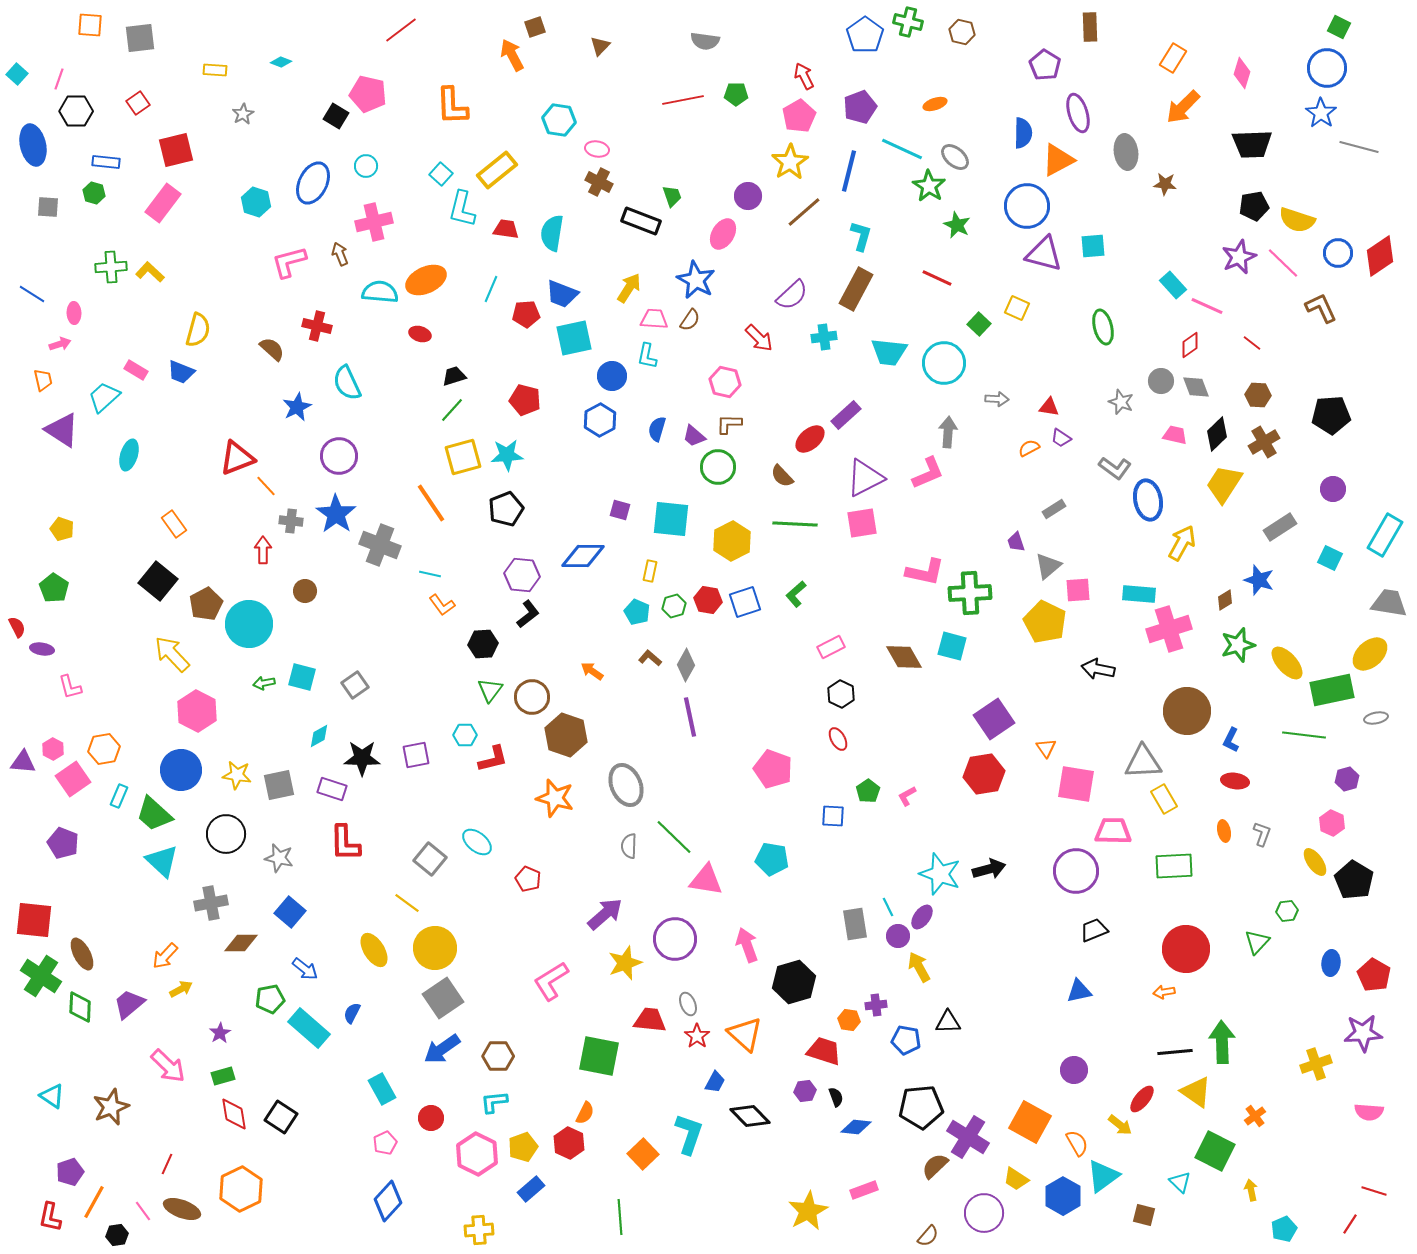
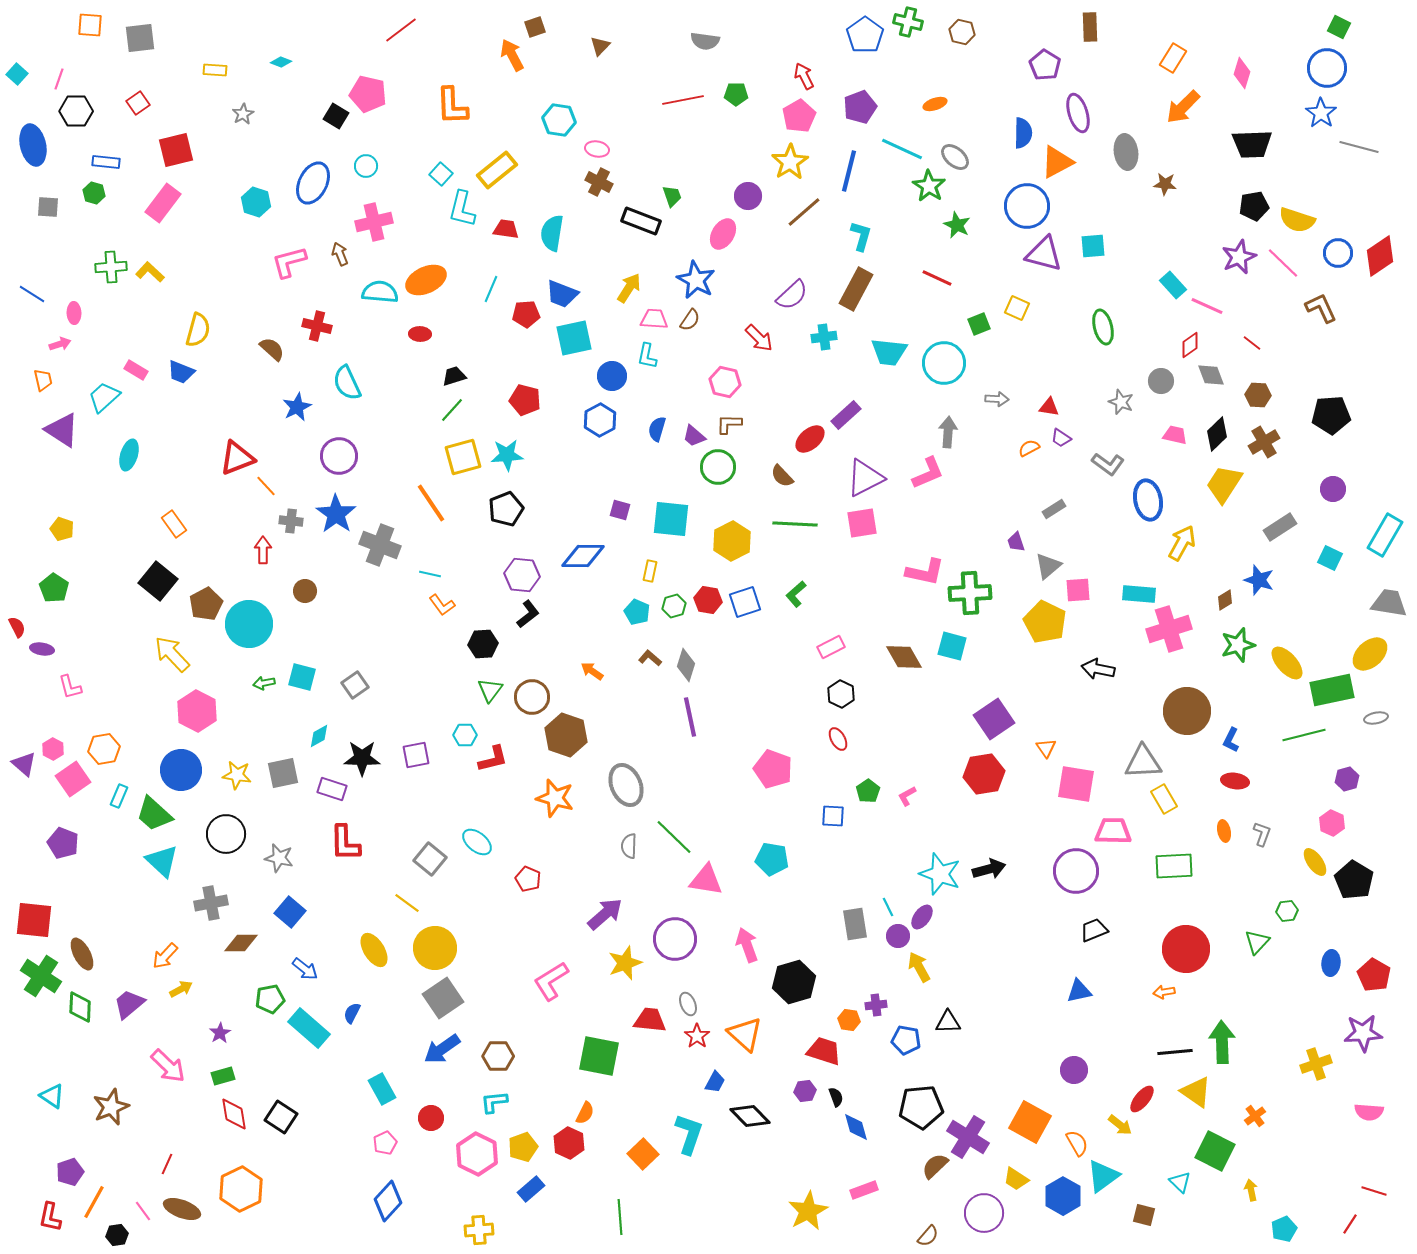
orange triangle at (1058, 160): moved 1 px left, 2 px down
green square at (979, 324): rotated 25 degrees clockwise
red ellipse at (420, 334): rotated 15 degrees counterclockwise
gray diamond at (1196, 387): moved 15 px right, 12 px up
gray L-shape at (1115, 468): moved 7 px left, 4 px up
gray diamond at (686, 665): rotated 12 degrees counterclockwise
green line at (1304, 735): rotated 21 degrees counterclockwise
purple triangle at (23, 762): moved 1 px right, 2 px down; rotated 36 degrees clockwise
gray square at (279, 785): moved 4 px right, 12 px up
blue diamond at (856, 1127): rotated 68 degrees clockwise
